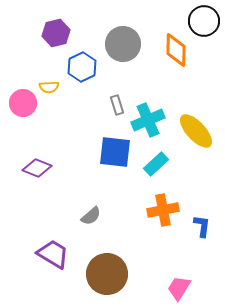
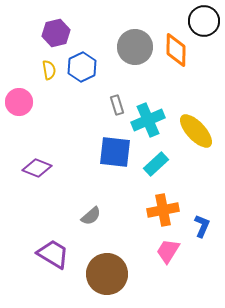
gray circle: moved 12 px right, 3 px down
yellow semicircle: moved 17 px up; rotated 96 degrees counterclockwise
pink circle: moved 4 px left, 1 px up
blue L-shape: rotated 15 degrees clockwise
pink trapezoid: moved 11 px left, 37 px up
